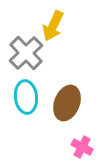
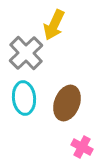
yellow arrow: moved 1 px right, 1 px up
cyan ellipse: moved 2 px left, 1 px down
